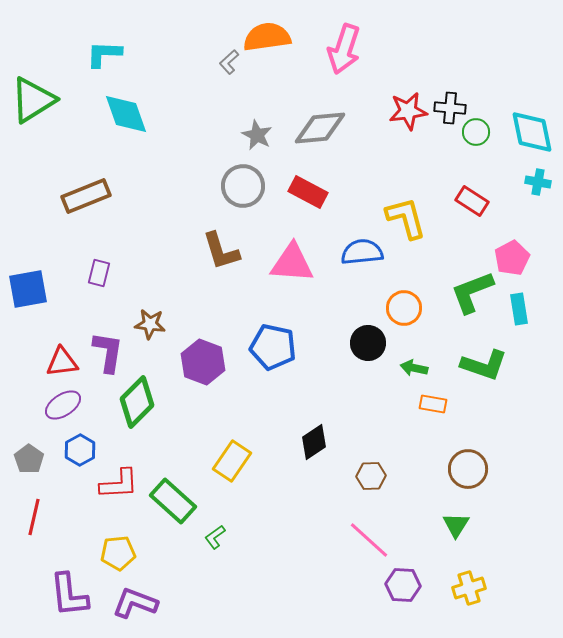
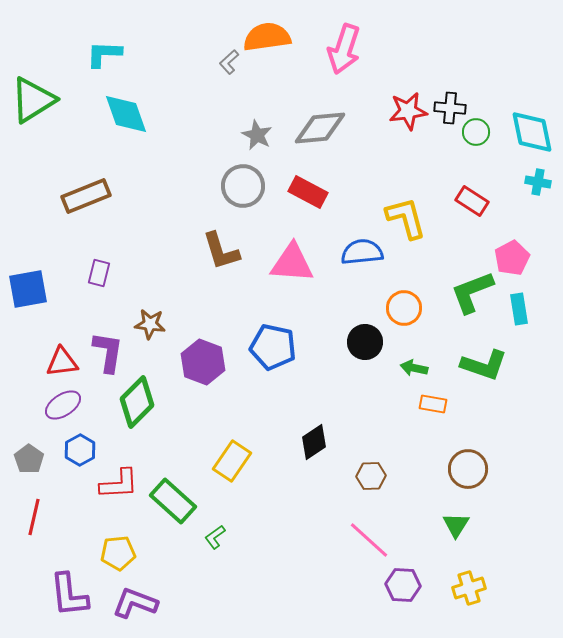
black circle at (368, 343): moved 3 px left, 1 px up
